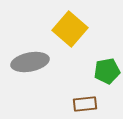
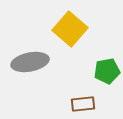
brown rectangle: moved 2 px left
